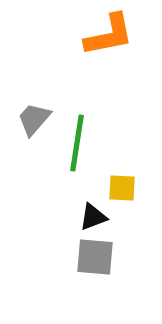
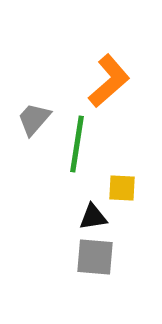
orange L-shape: moved 46 px down; rotated 30 degrees counterclockwise
green line: moved 1 px down
black triangle: rotated 12 degrees clockwise
